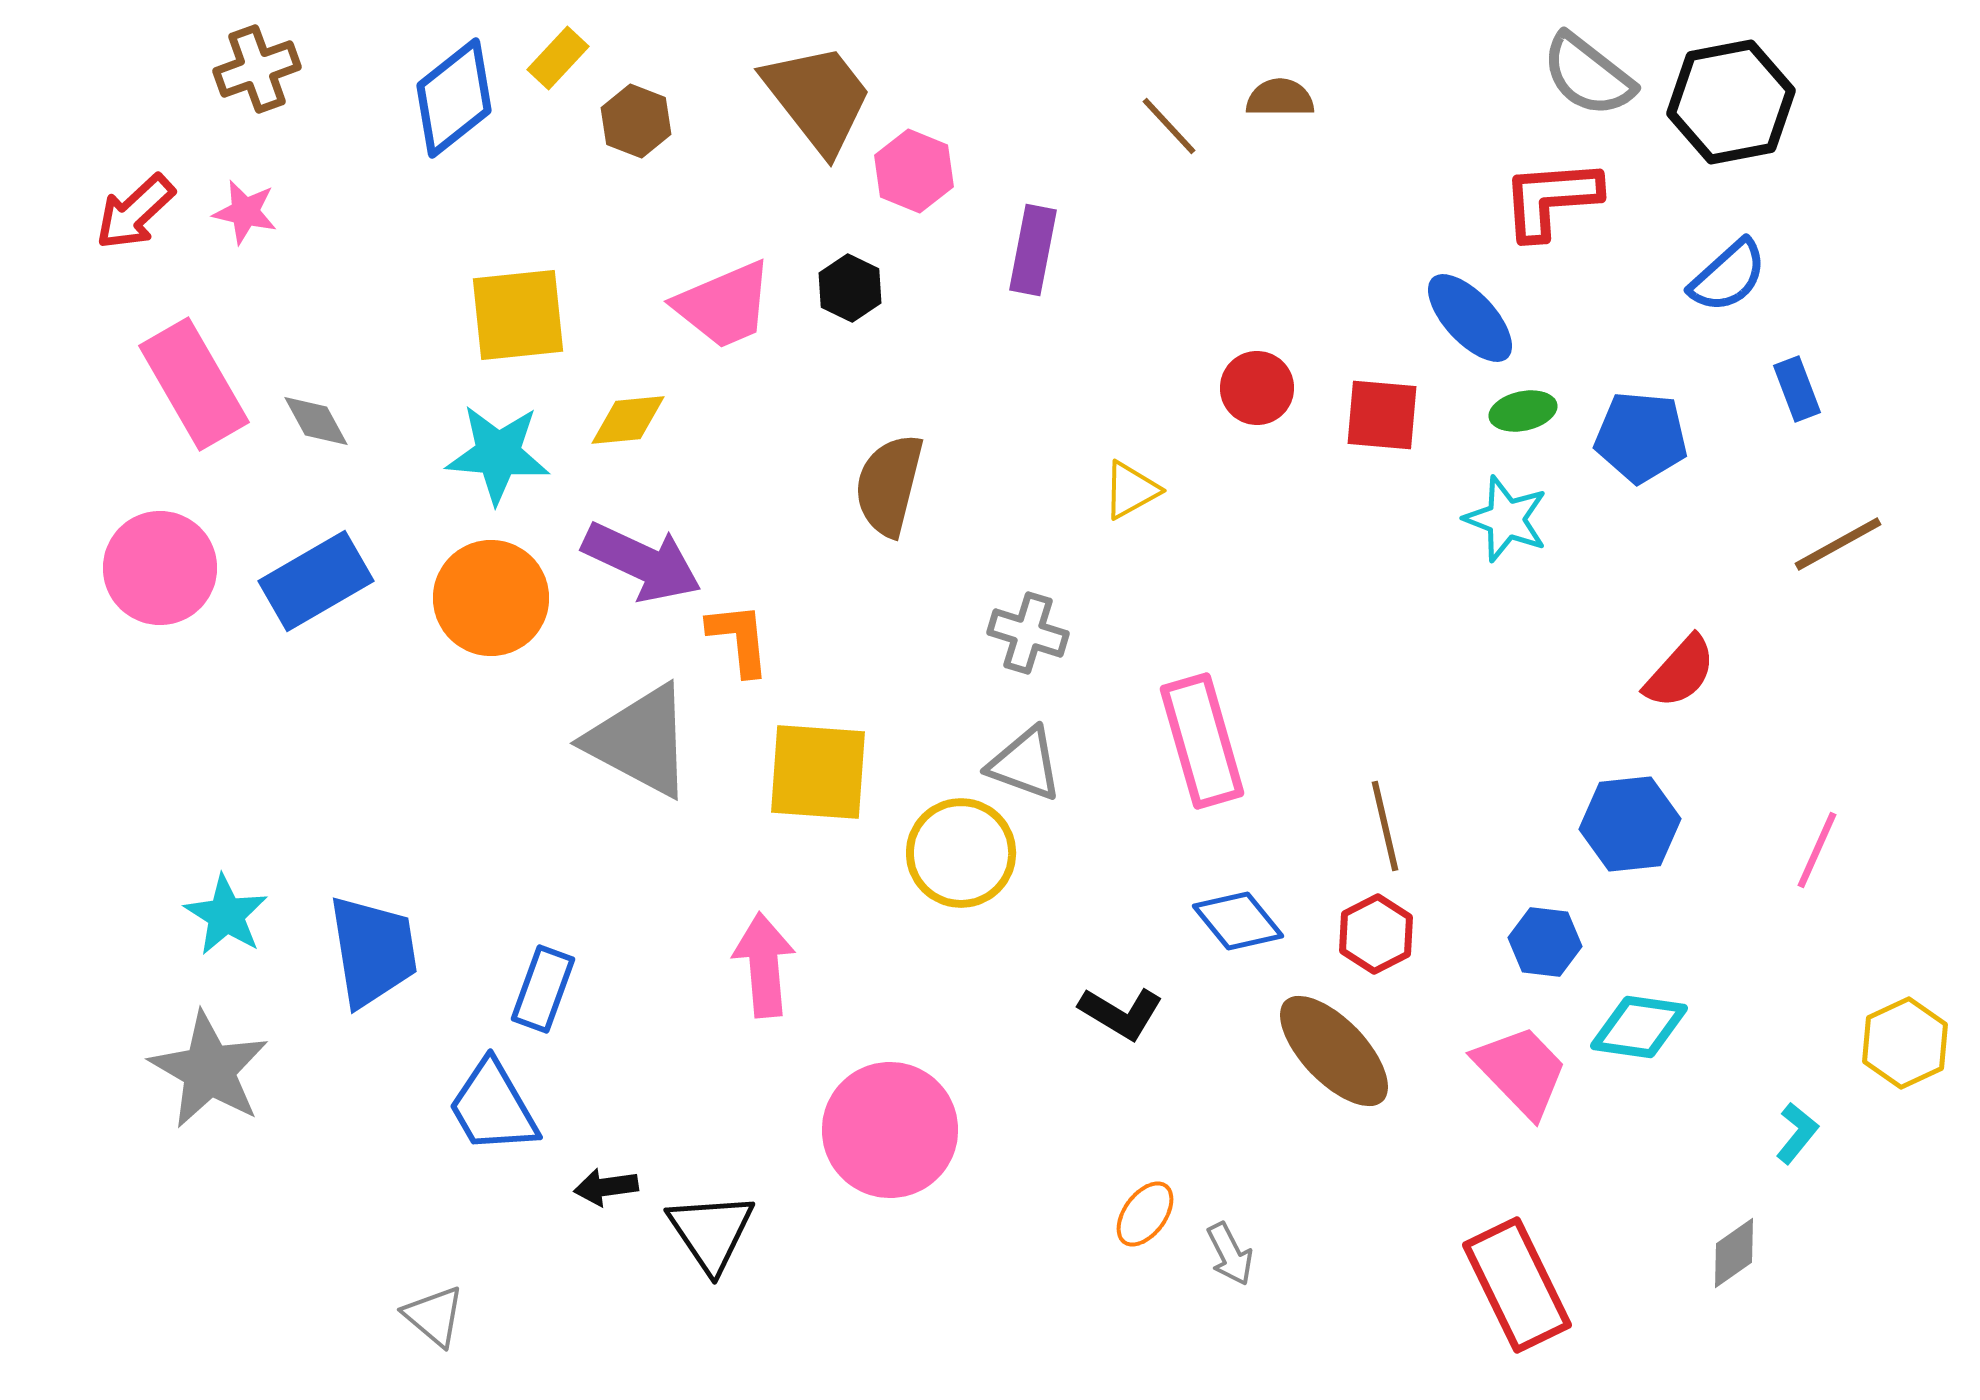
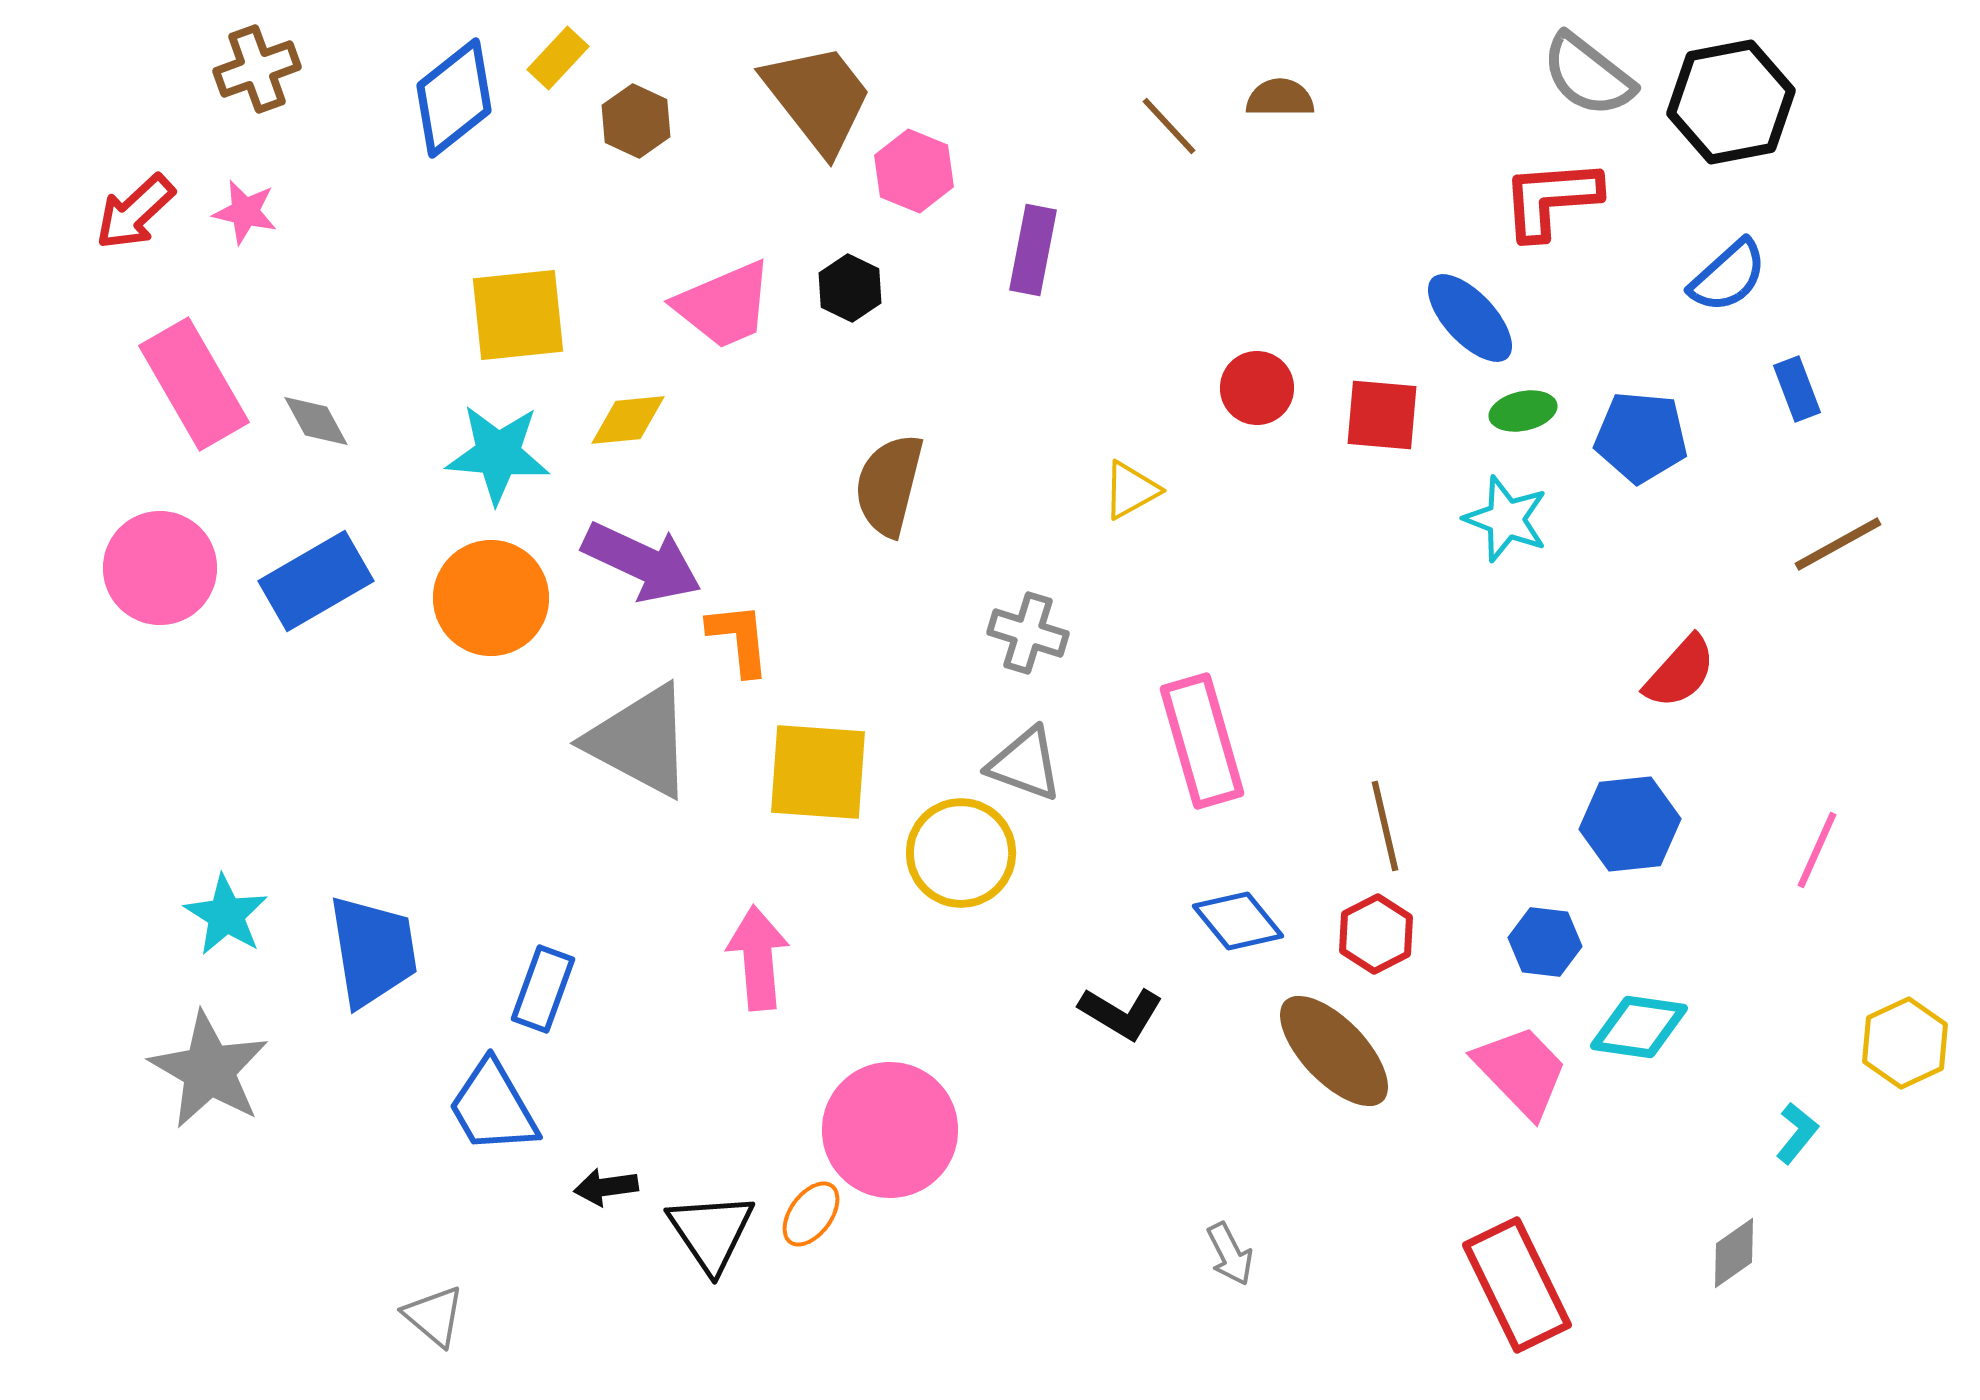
brown hexagon at (636, 121): rotated 4 degrees clockwise
pink arrow at (764, 965): moved 6 px left, 7 px up
orange ellipse at (1145, 1214): moved 334 px left
